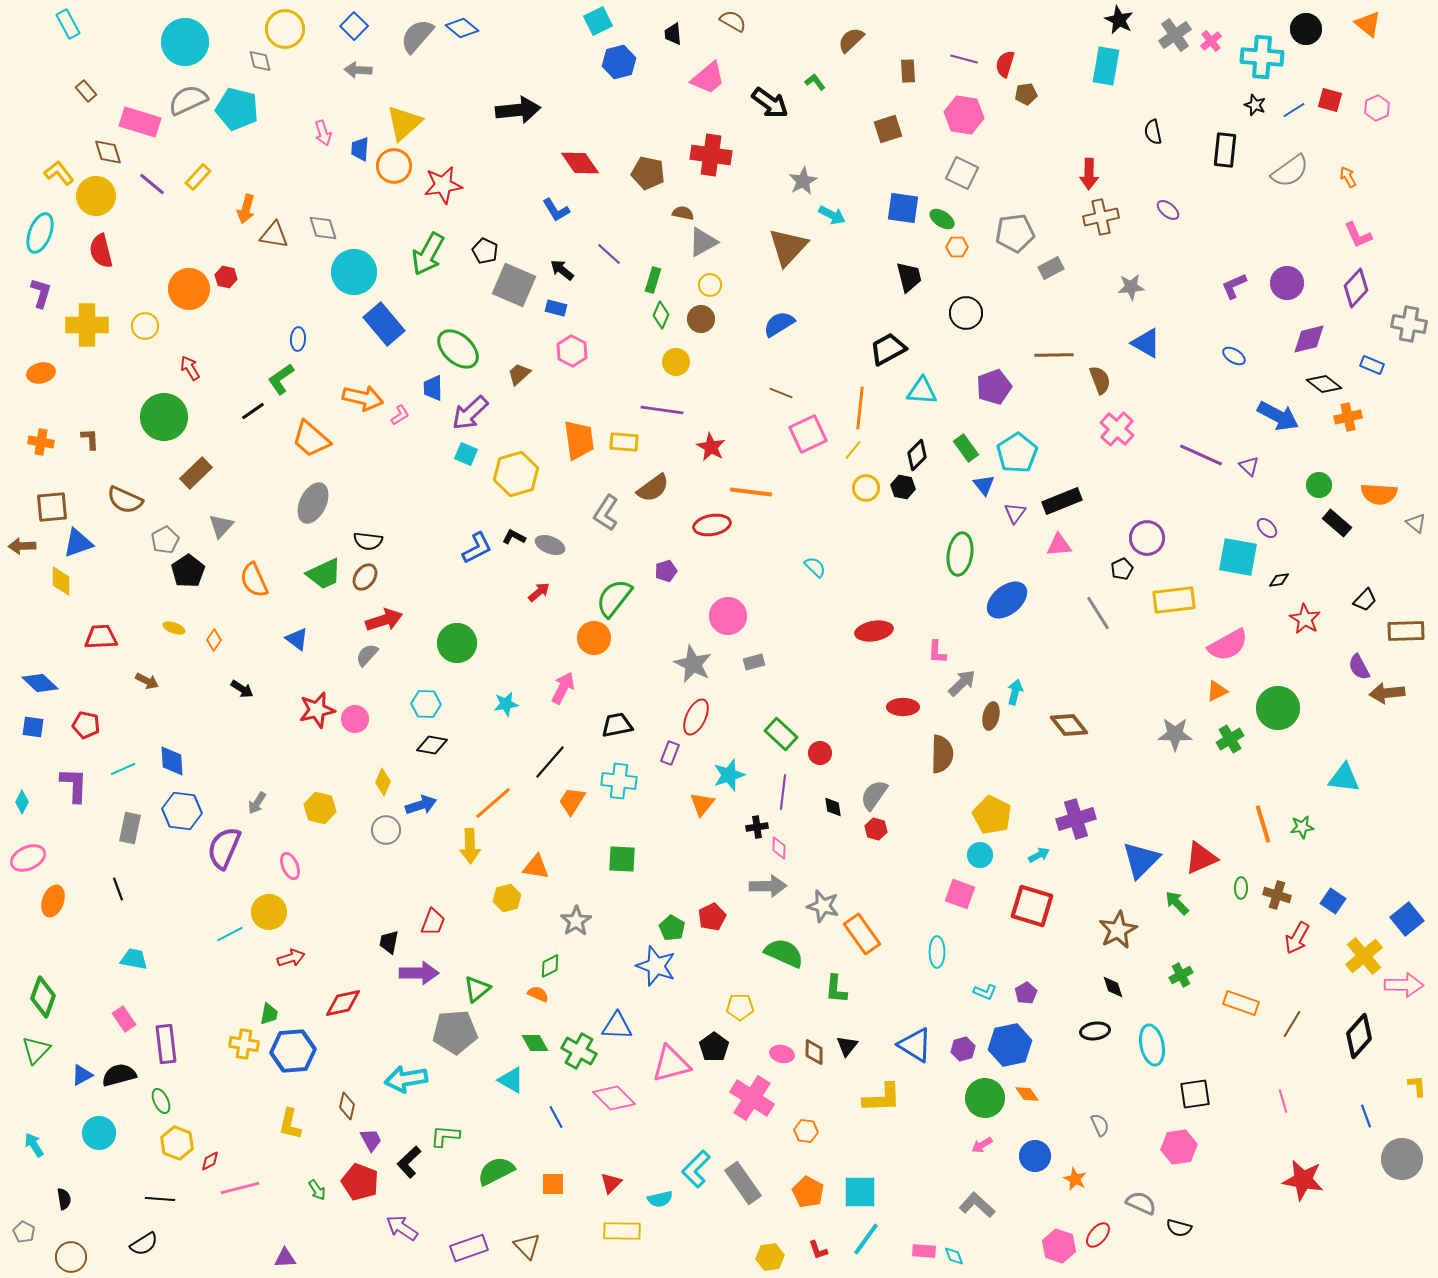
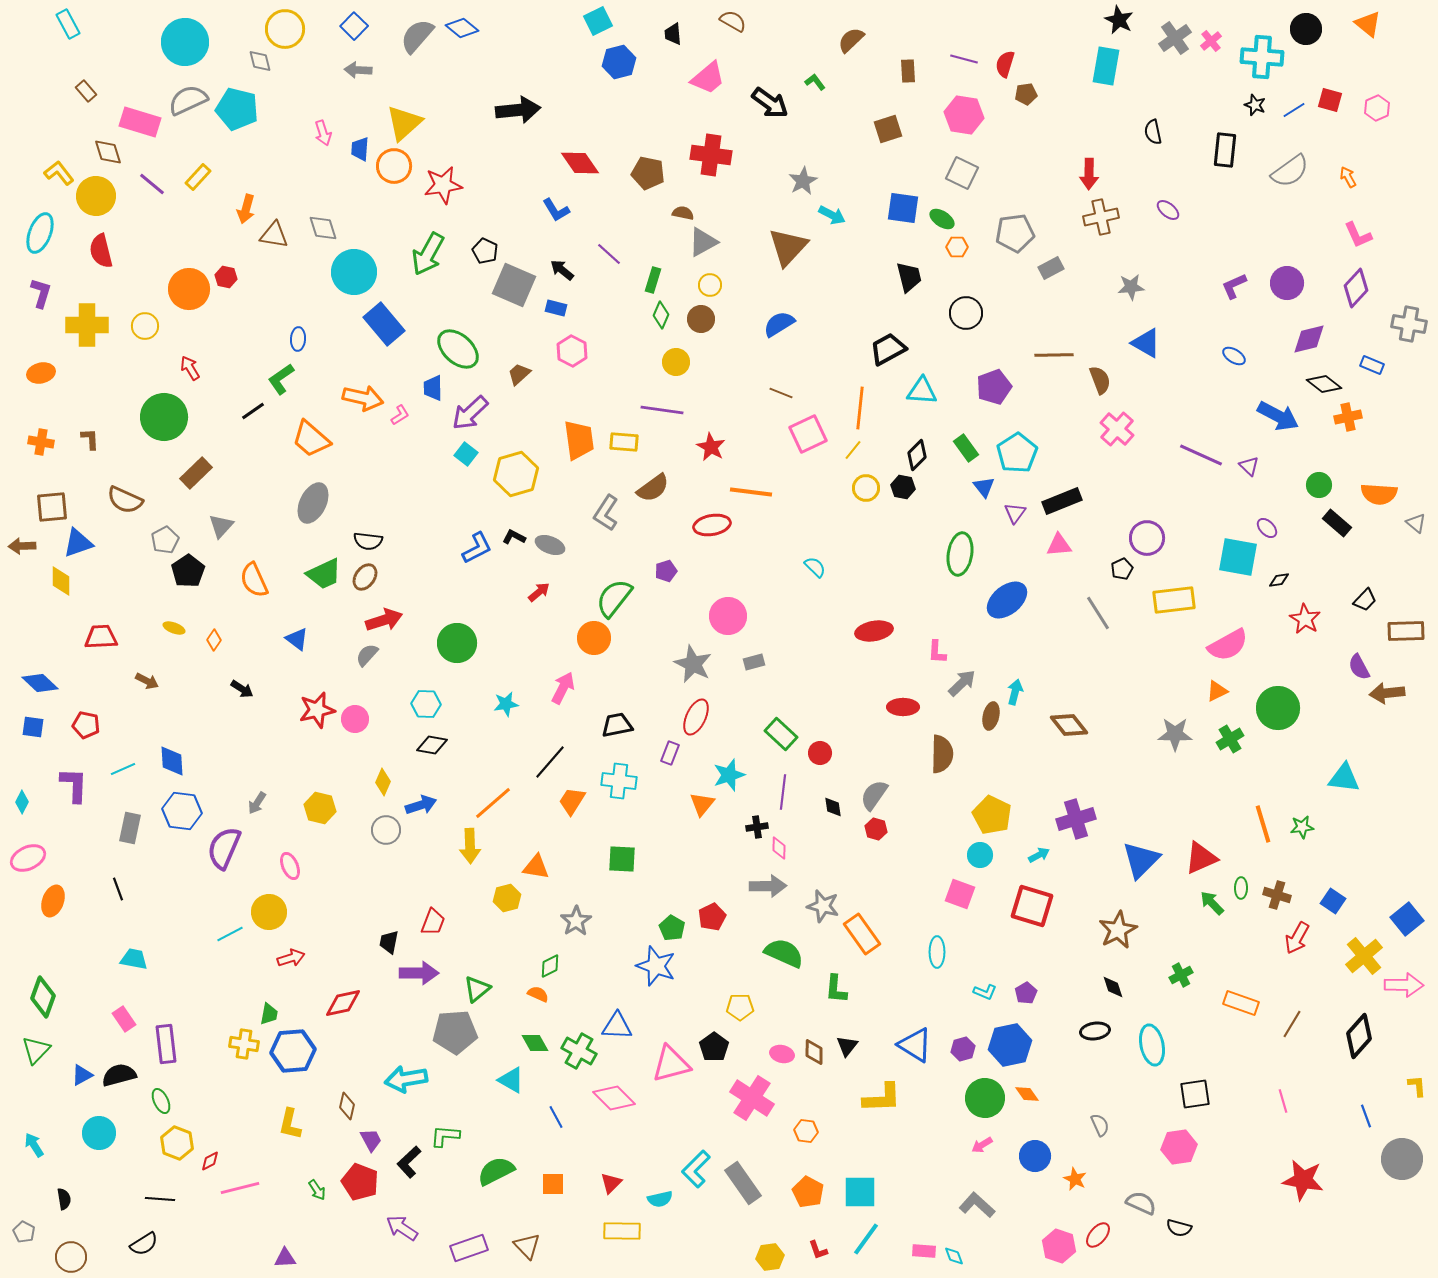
gray cross at (1175, 35): moved 3 px down
cyan square at (466, 454): rotated 15 degrees clockwise
blue triangle at (984, 485): moved 2 px down
green arrow at (1177, 903): moved 35 px right
